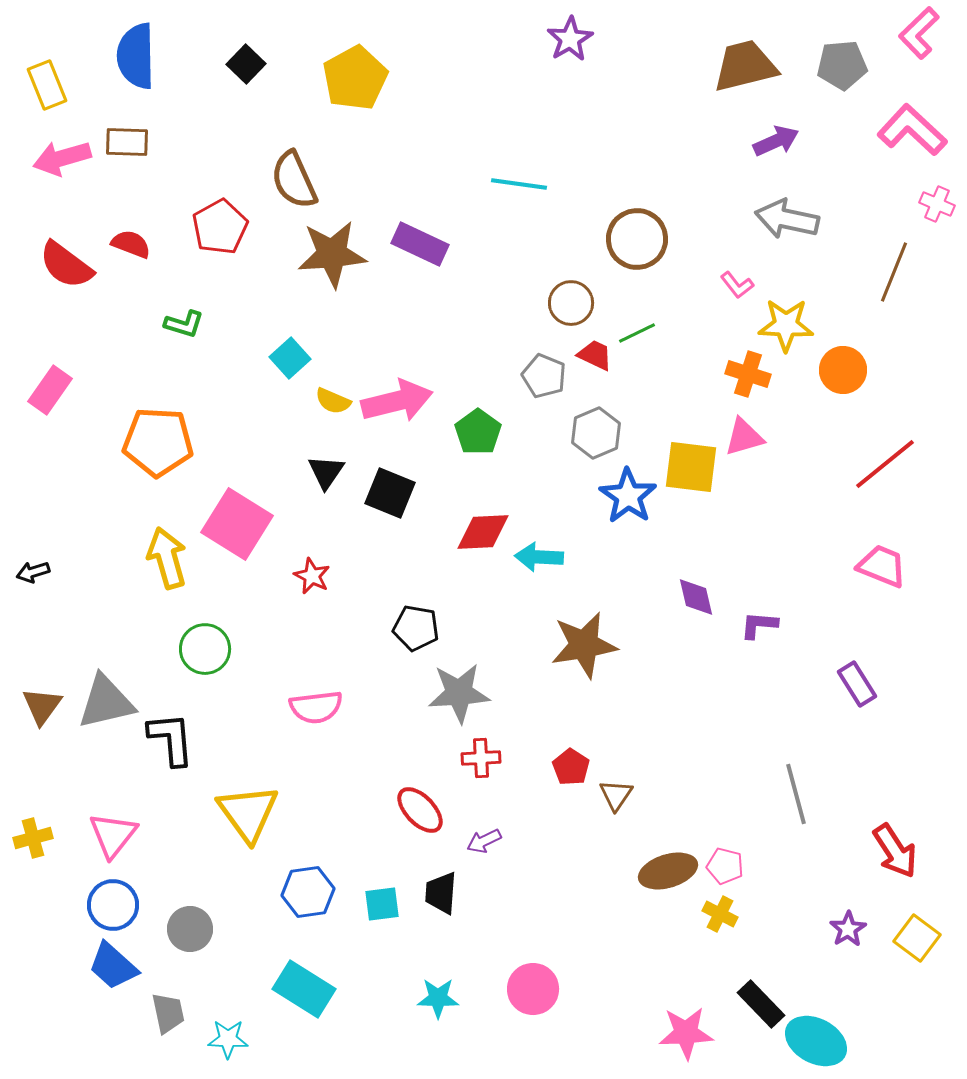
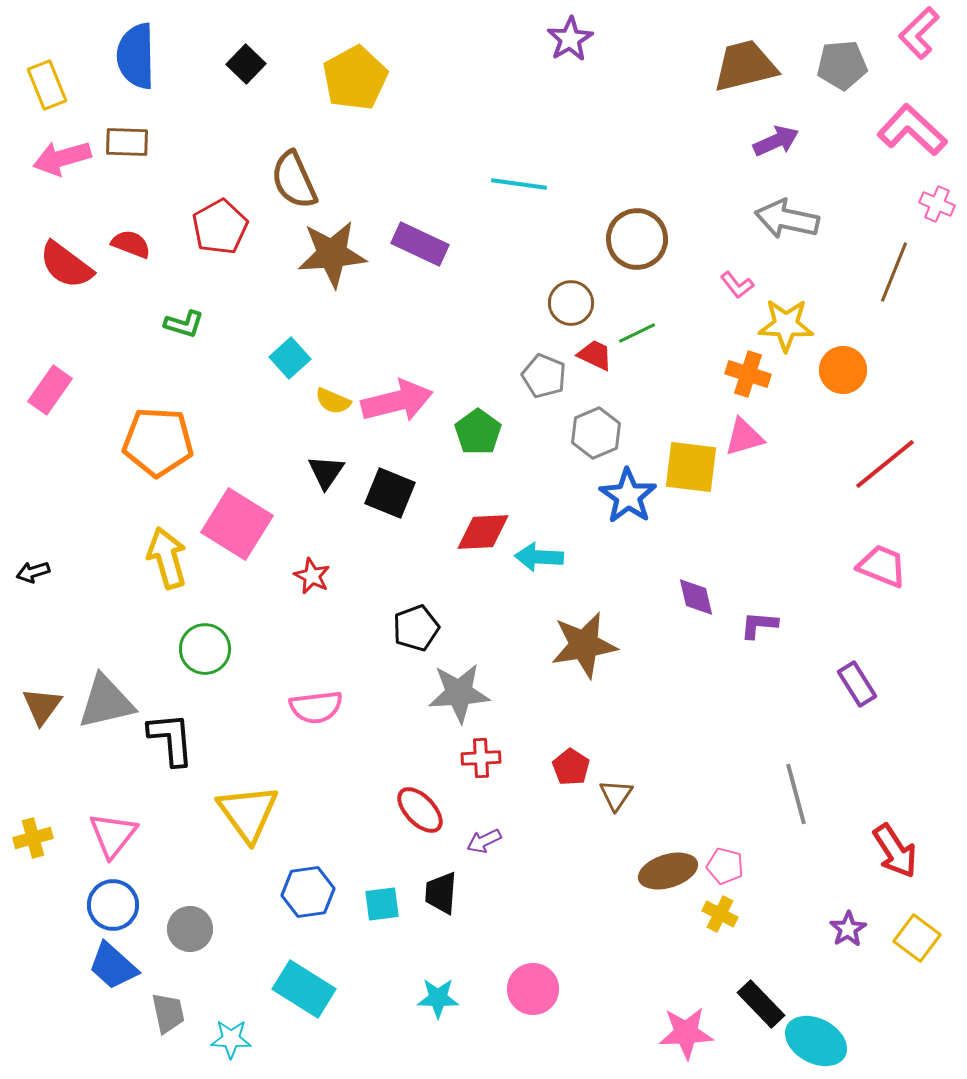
black pentagon at (416, 628): rotated 30 degrees counterclockwise
cyan star at (228, 1039): moved 3 px right
